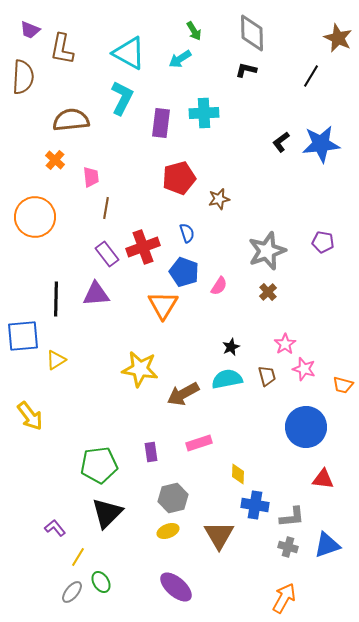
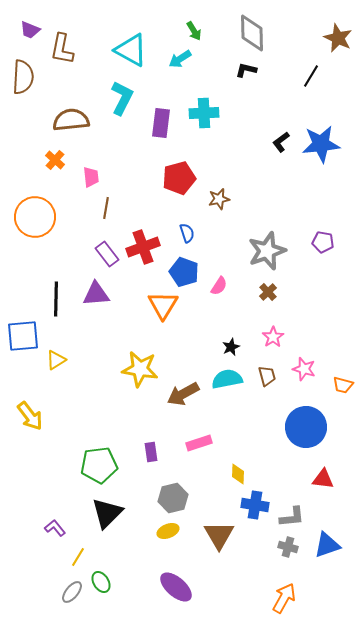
cyan triangle at (129, 53): moved 2 px right, 3 px up
pink star at (285, 344): moved 12 px left, 7 px up
